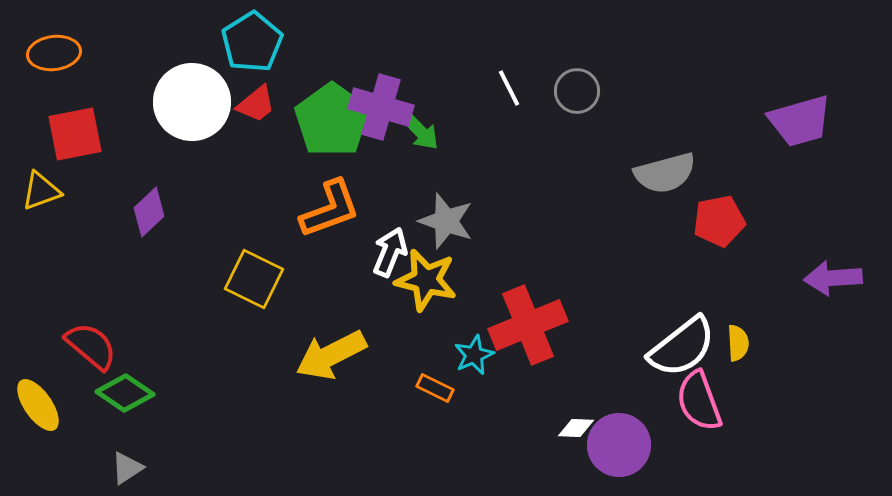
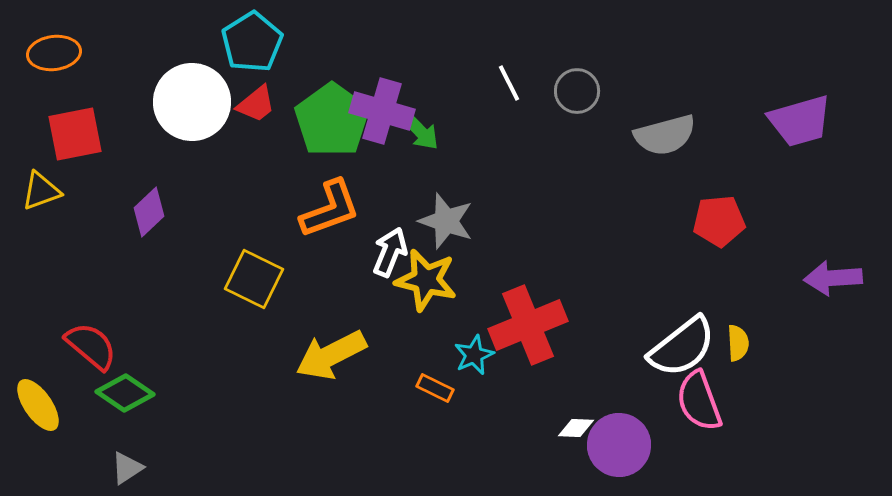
white line: moved 5 px up
purple cross: moved 1 px right, 4 px down
gray semicircle: moved 38 px up
red pentagon: rotated 6 degrees clockwise
